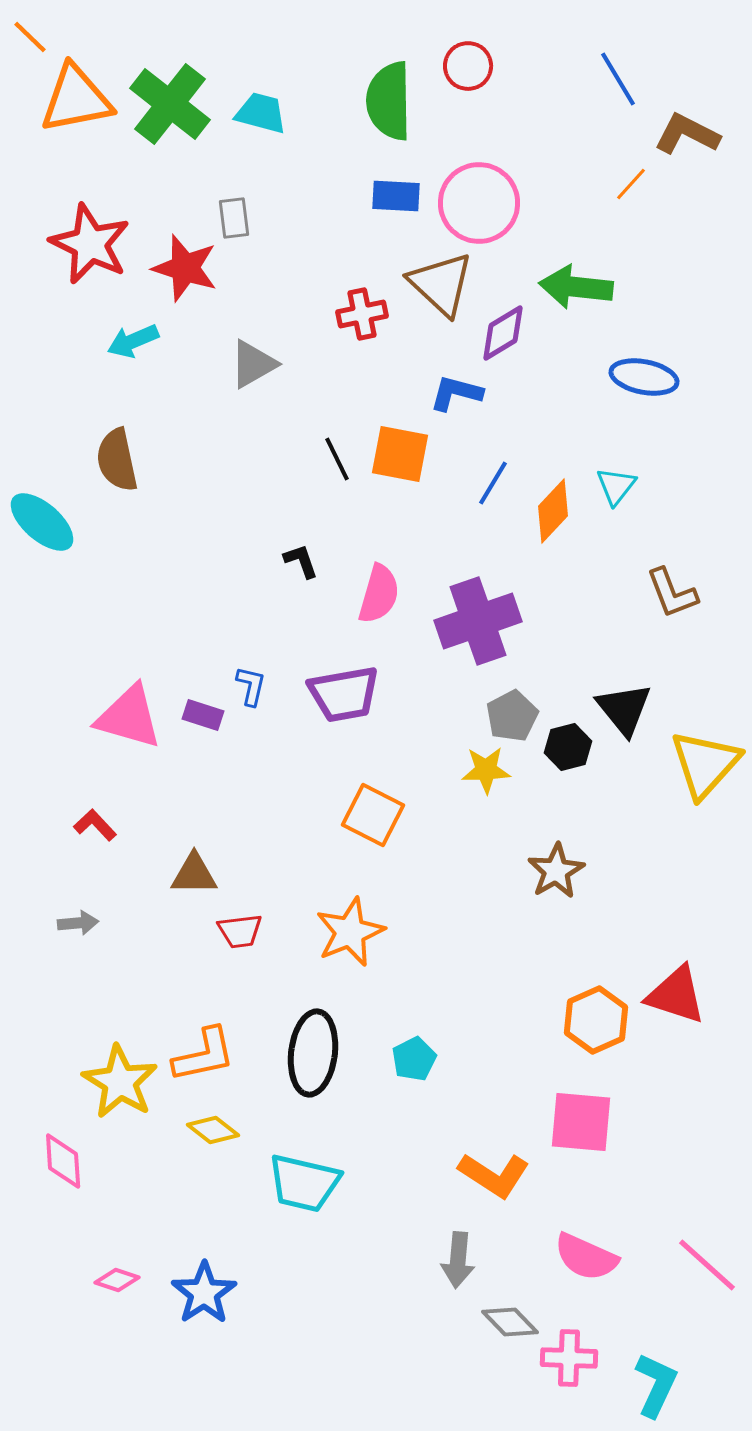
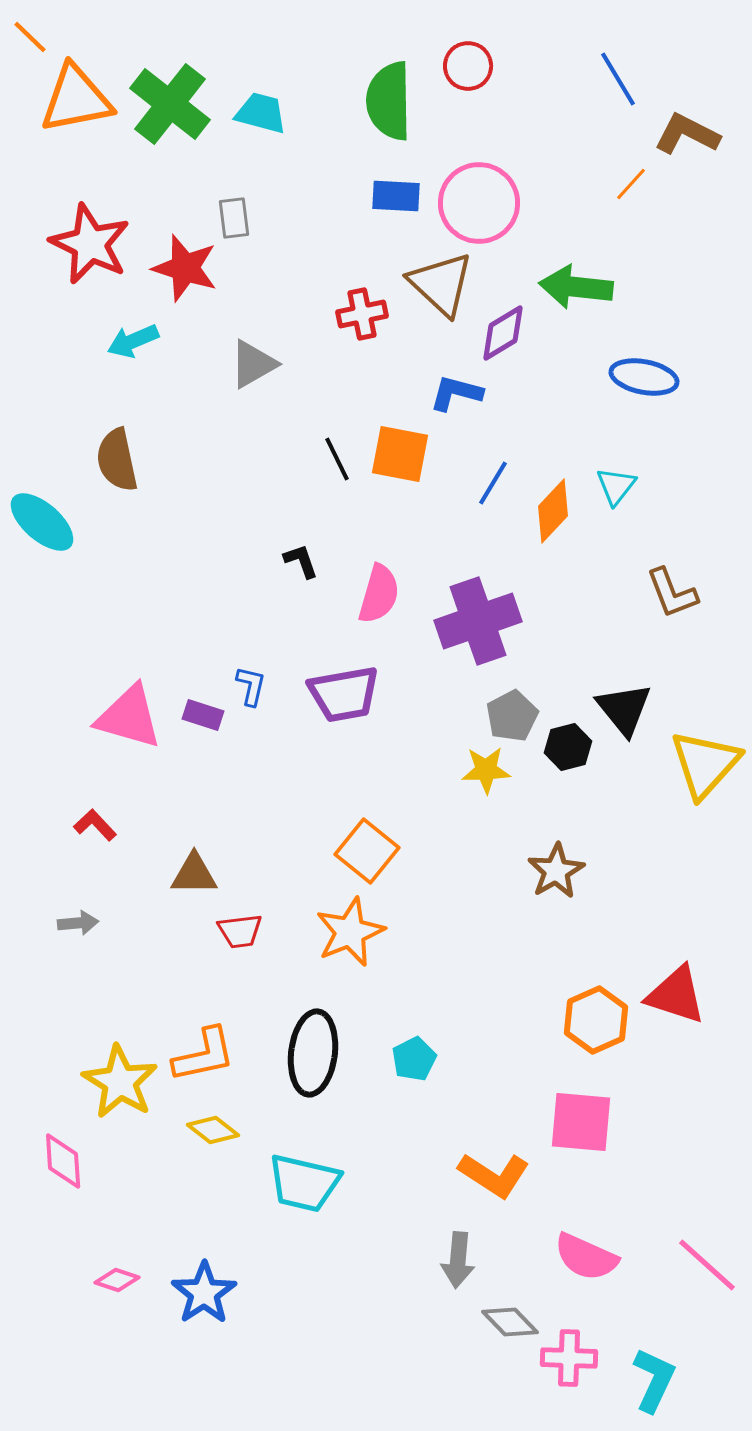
orange square at (373, 815): moved 6 px left, 36 px down; rotated 12 degrees clockwise
cyan L-shape at (656, 1385): moved 2 px left, 5 px up
